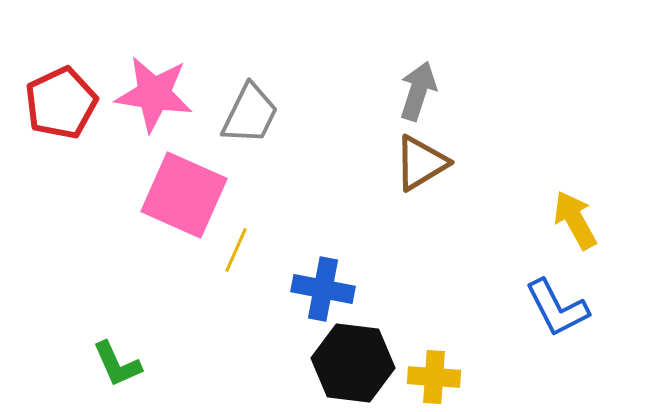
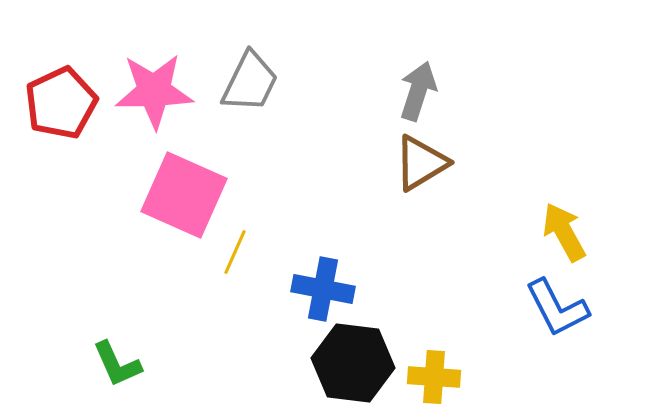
pink star: moved 3 px up; rotated 10 degrees counterclockwise
gray trapezoid: moved 32 px up
yellow arrow: moved 11 px left, 12 px down
yellow line: moved 1 px left, 2 px down
